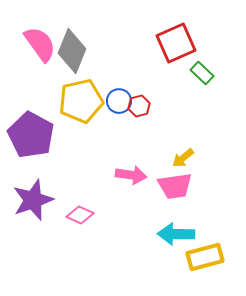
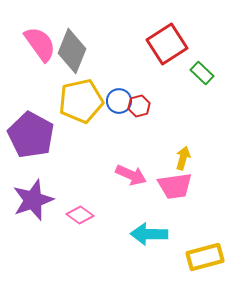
red square: moved 9 px left, 1 px down; rotated 9 degrees counterclockwise
yellow arrow: rotated 145 degrees clockwise
pink arrow: rotated 16 degrees clockwise
pink diamond: rotated 12 degrees clockwise
cyan arrow: moved 27 px left
